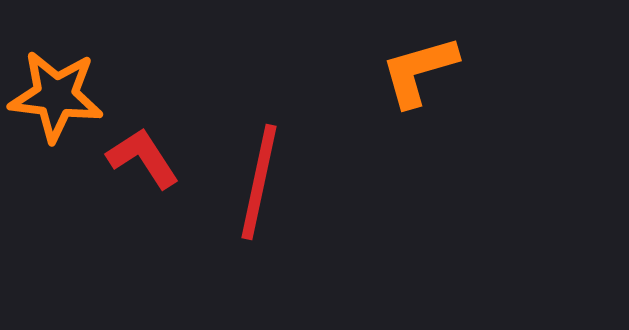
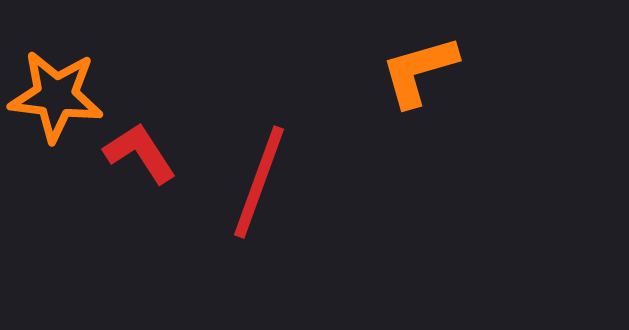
red L-shape: moved 3 px left, 5 px up
red line: rotated 8 degrees clockwise
